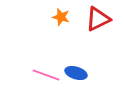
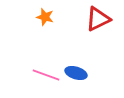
orange star: moved 16 px left
